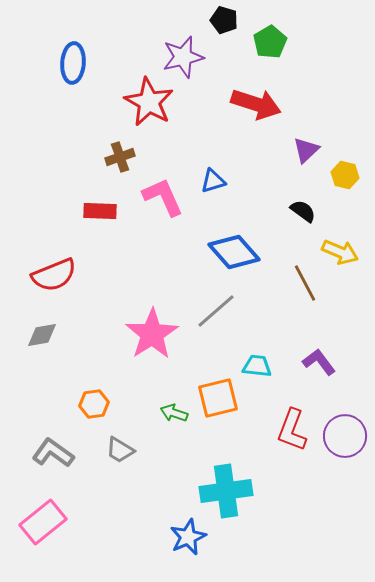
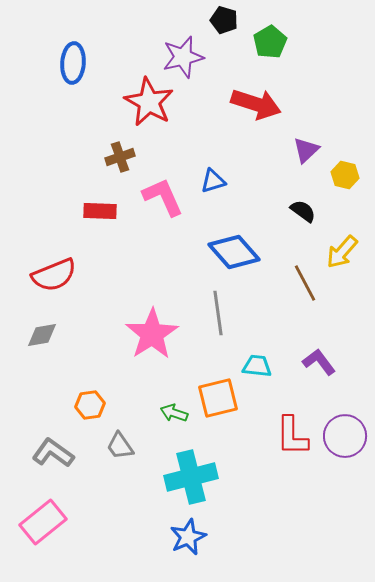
yellow arrow: moved 2 px right; rotated 108 degrees clockwise
gray line: moved 2 px right, 2 px down; rotated 57 degrees counterclockwise
orange hexagon: moved 4 px left, 1 px down
red L-shape: moved 6 px down; rotated 21 degrees counterclockwise
gray trapezoid: moved 4 px up; rotated 24 degrees clockwise
cyan cross: moved 35 px left, 14 px up; rotated 6 degrees counterclockwise
